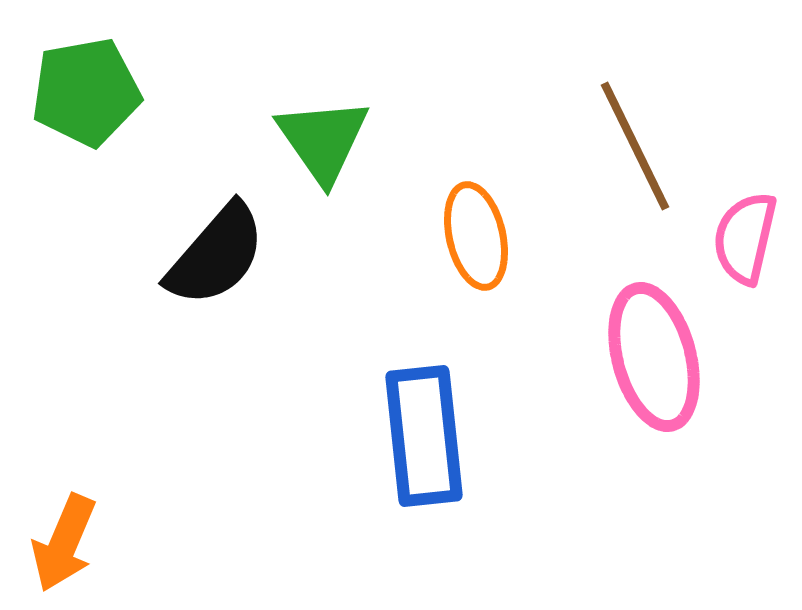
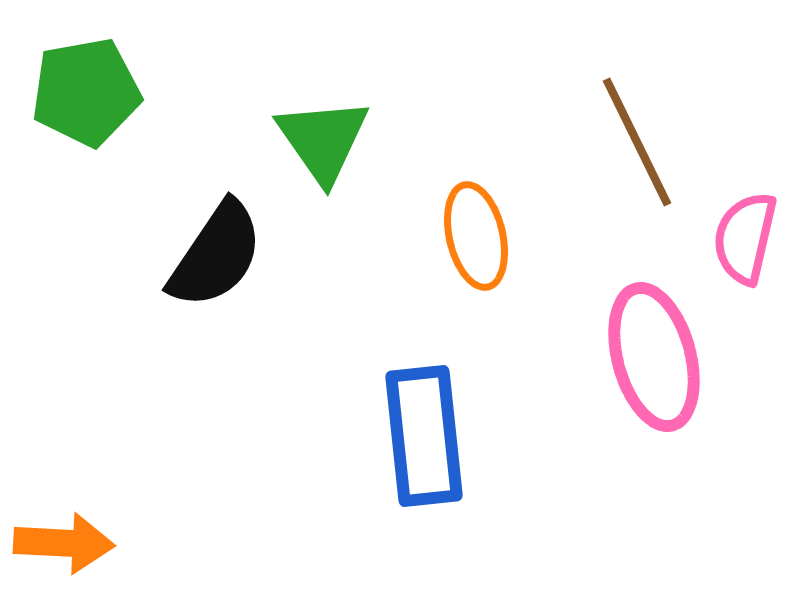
brown line: moved 2 px right, 4 px up
black semicircle: rotated 7 degrees counterclockwise
orange arrow: rotated 110 degrees counterclockwise
